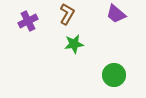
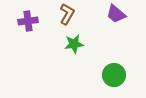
purple cross: rotated 18 degrees clockwise
